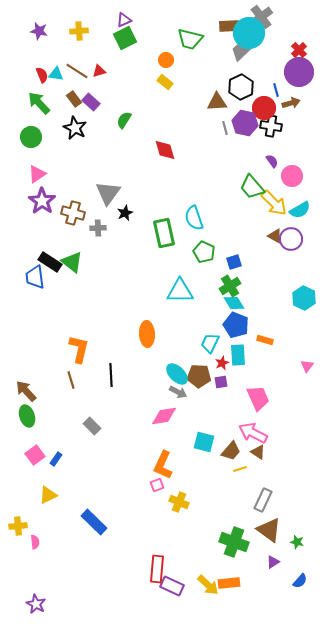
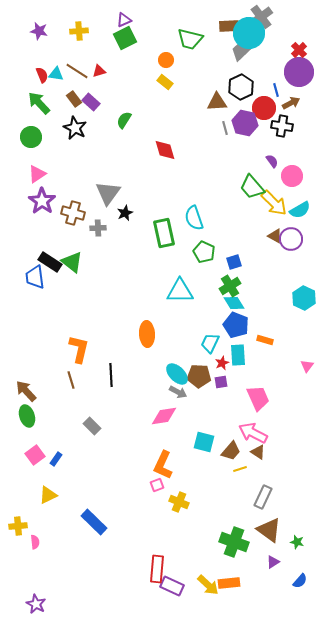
brown arrow at (291, 103): rotated 12 degrees counterclockwise
black cross at (271, 126): moved 11 px right
gray rectangle at (263, 500): moved 3 px up
